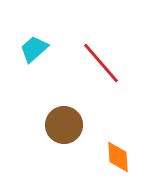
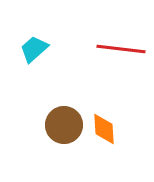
red line: moved 20 px right, 14 px up; rotated 42 degrees counterclockwise
orange diamond: moved 14 px left, 28 px up
